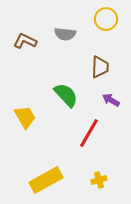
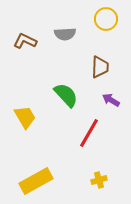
gray semicircle: rotated 10 degrees counterclockwise
yellow rectangle: moved 10 px left, 1 px down
